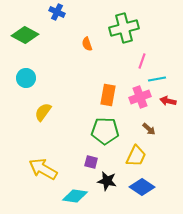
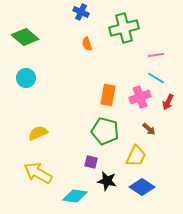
blue cross: moved 24 px right
green diamond: moved 2 px down; rotated 12 degrees clockwise
pink line: moved 14 px right, 6 px up; rotated 63 degrees clockwise
cyan line: moved 1 px left, 1 px up; rotated 42 degrees clockwise
red arrow: moved 1 px down; rotated 77 degrees counterclockwise
yellow semicircle: moved 5 px left, 21 px down; rotated 30 degrees clockwise
green pentagon: rotated 12 degrees clockwise
yellow arrow: moved 5 px left, 4 px down
